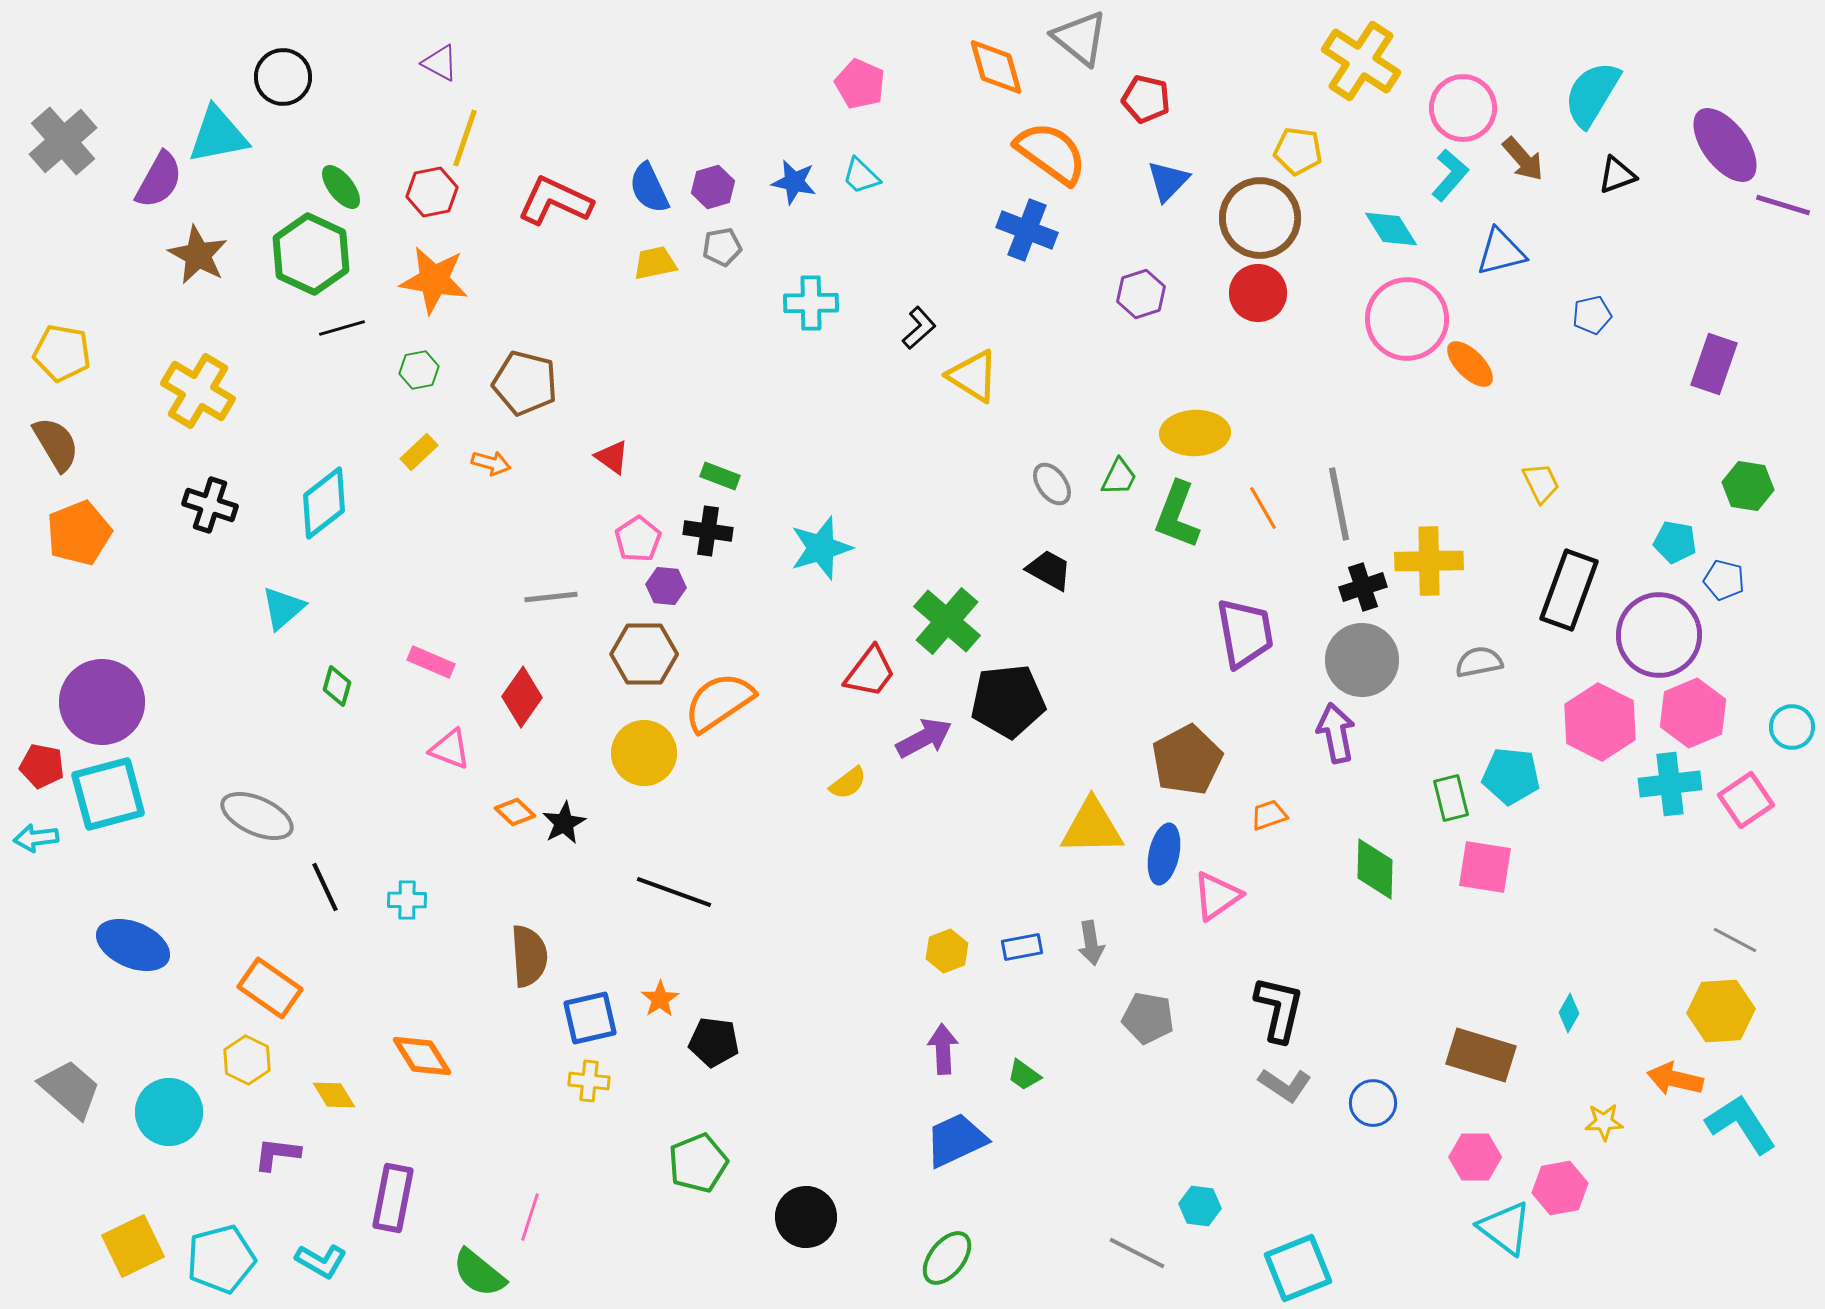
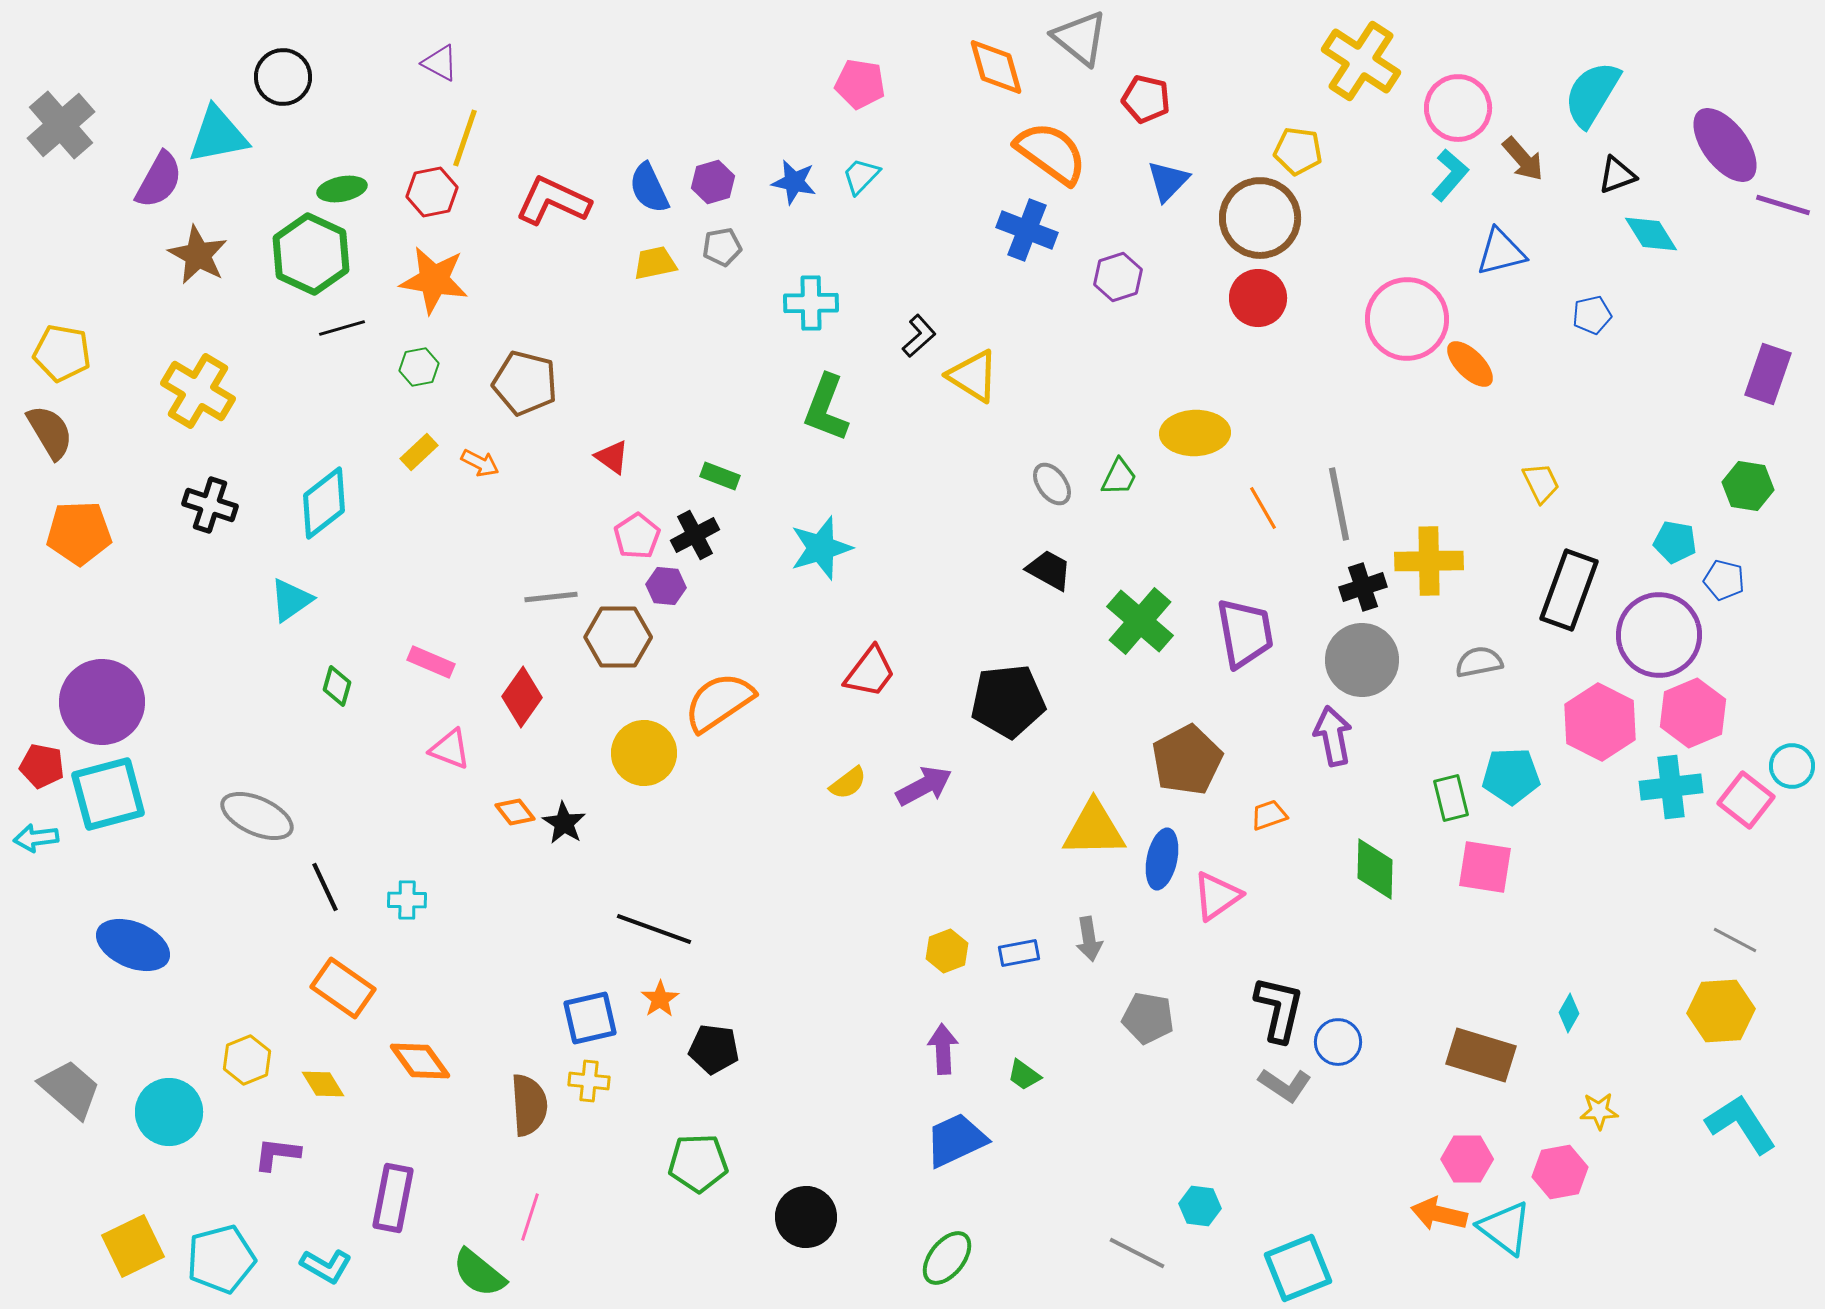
pink pentagon at (860, 84): rotated 15 degrees counterclockwise
pink circle at (1463, 108): moved 5 px left
gray cross at (63, 141): moved 2 px left, 16 px up
cyan trapezoid at (861, 176): rotated 90 degrees clockwise
green ellipse at (341, 187): moved 1 px right, 2 px down; rotated 63 degrees counterclockwise
purple hexagon at (713, 187): moved 5 px up
red L-shape at (555, 201): moved 2 px left
cyan diamond at (1391, 229): moved 260 px right, 5 px down
red circle at (1258, 293): moved 5 px down
purple hexagon at (1141, 294): moved 23 px left, 17 px up
black L-shape at (919, 328): moved 8 px down
purple rectangle at (1714, 364): moved 54 px right, 10 px down
green hexagon at (419, 370): moved 3 px up
brown semicircle at (56, 444): moved 6 px left, 12 px up
orange arrow at (491, 463): moved 11 px left; rotated 12 degrees clockwise
green L-shape at (1177, 515): moved 351 px left, 107 px up
black cross at (708, 531): moved 13 px left, 4 px down; rotated 36 degrees counterclockwise
orange pentagon at (79, 533): rotated 20 degrees clockwise
pink pentagon at (638, 539): moved 1 px left, 3 px up
cyan triangle at (283, 608): moved 8 px right, 8 px up; rotated 6 degrees clockwise
green cross at (947, 621): moved 193 px right
brown hexagon at (644, 654): moved 26 px left, 17 px up
cyan circle at (1792, 727): moved 39 px down
purple arrow at (1336, 733): moved 3 px left, 3 px down
purple arrow at (924, 738): moved 48 px down
cyan pentagon at (1511, 776): rotated 8 degrees counterclockwise
cyan cross at (1670, 784): moved 1 px right, 3 px down
pink square at (1746, 800): rotated 18 degrees counterclockwise
orange diamond at (515, 812): rotated 9 degrees clockwise
black star at (564, 823): rotated 12 degrees counterclockwise
yellow triangle at (1092, 827): moved 2 px right, 2 px down
blue ellipse at (1164, 854): moved 2 px left, 5 px down
black line at (674, 892): moved 20 px left, 37 px down
gray arrow at (1091, 943): moved 2 px left, 4 px up
blue rectangle at (1022, 947): moved 3 px left, 6 px down
brown semicircle at (529, 956): moved 149 px down
orange rectangle at (270, 988): moved 73 px right
black pentagon at (714, 1042): moved 7 px down
orange diamond at (422, 1056): moved 2 px left, 5 px down; rotated 4 degrees counterclockwise
yellow hexagon at (247, 1060): rotated 12 degrees clockwise
orange arrow at (1675, 1079): moved 236 px left, 135 px down
yellow diamond at (334, 1095): moved 11 px left, 11 px up
blue circle at (1373, 1103): moved 35 px left, 61 px up
yellow star at (1604, 1122): moved 5 px left, 11 px up
pink hexagon at (1475, 1157): moved 8 px left, 2 px down
green pentagon at (698, 1163): rotated 20 degrees clockwise
pink hexagon at (1560, 1188): moved 16 px up
cyan L-shape at (321, 1261): moved 5 px right, 5 px down
